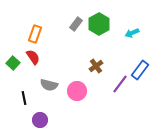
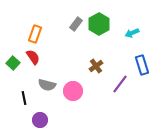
blue rectangle: moved 2 px right, 5 px up; rotated 54 degrees counterclockwise
gray semicircle: moved 2 px left
pink circle: moved 4 px left
